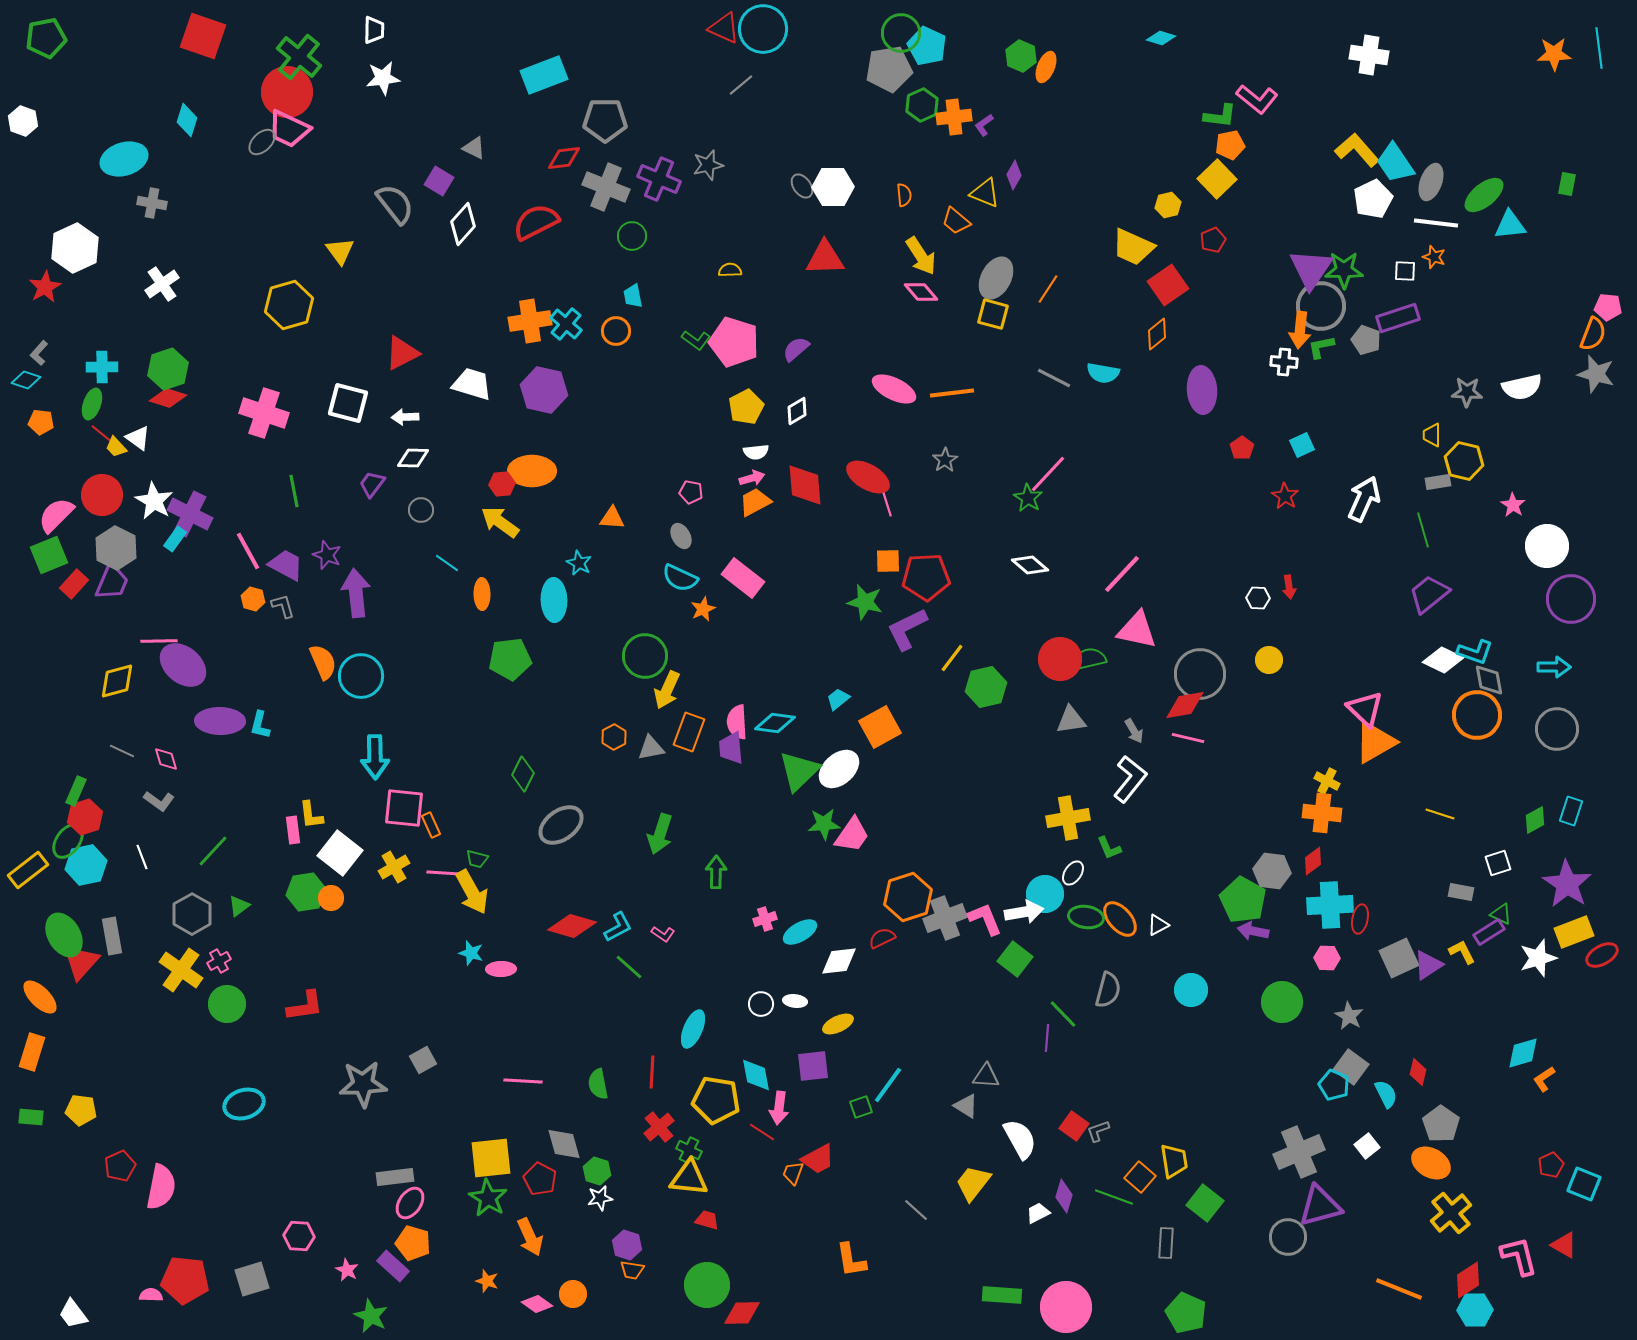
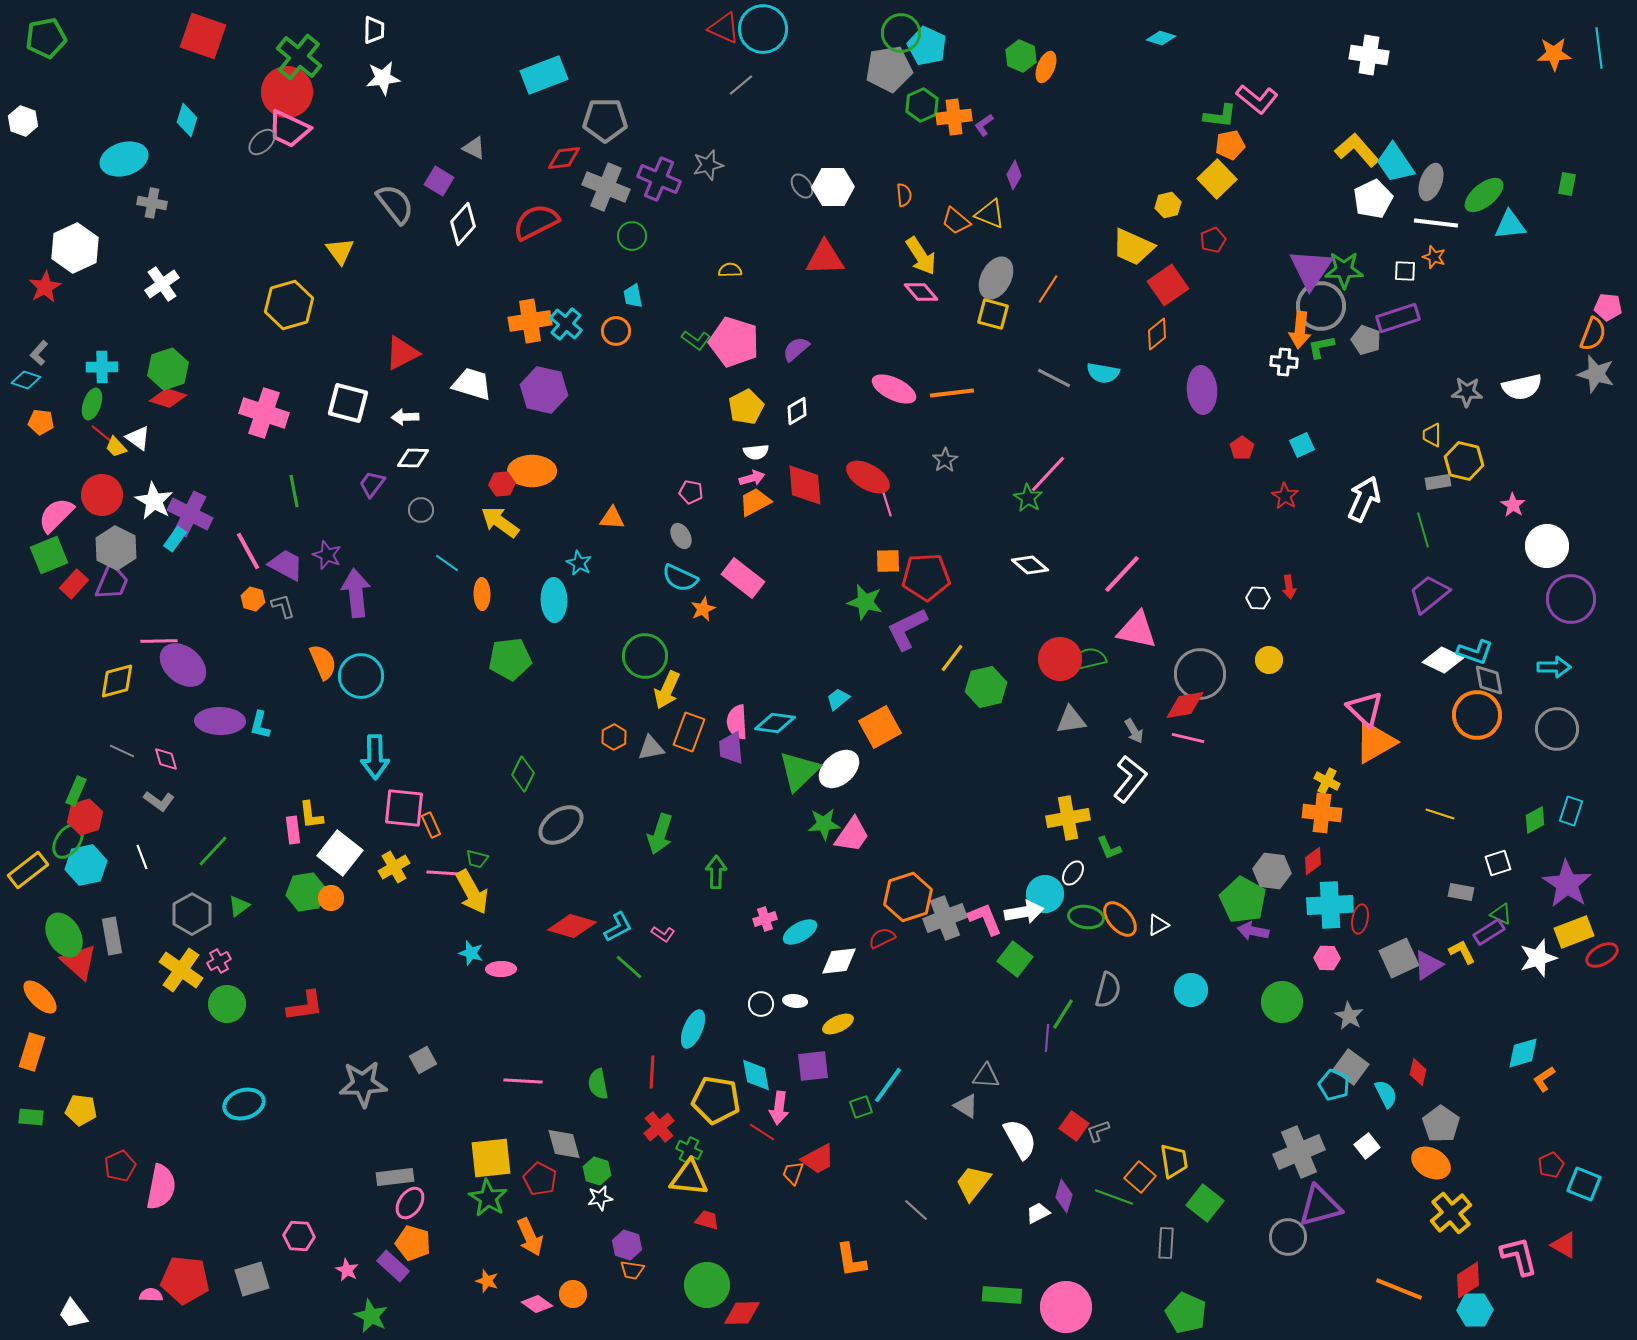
yellow triangle at (985, 193): moved 5 px right, 21 px down
red triangle at (81, 962): moved 2 px left; rotated 30 degrees counterclockwise
green line at (1063, 1014): rotated 76 degrees clockwise
